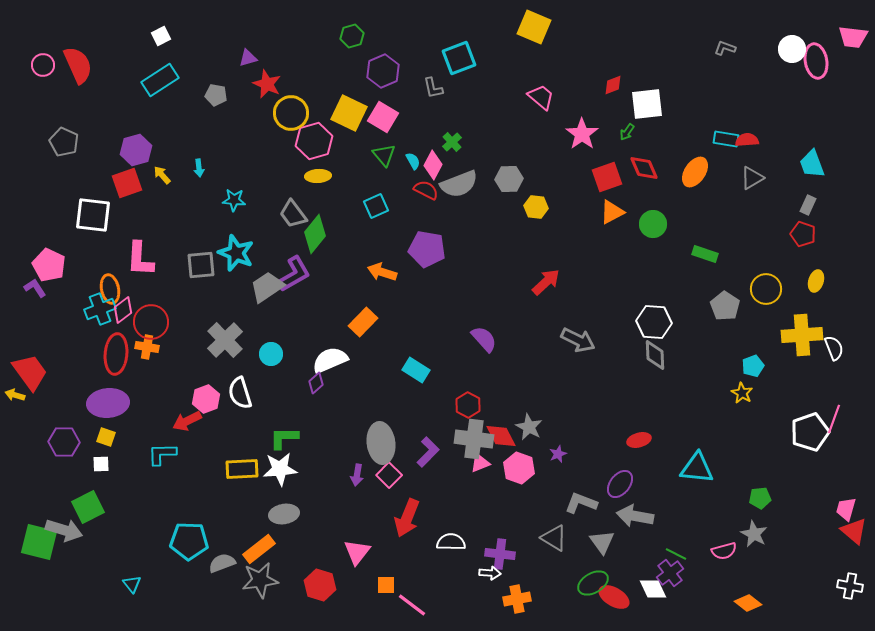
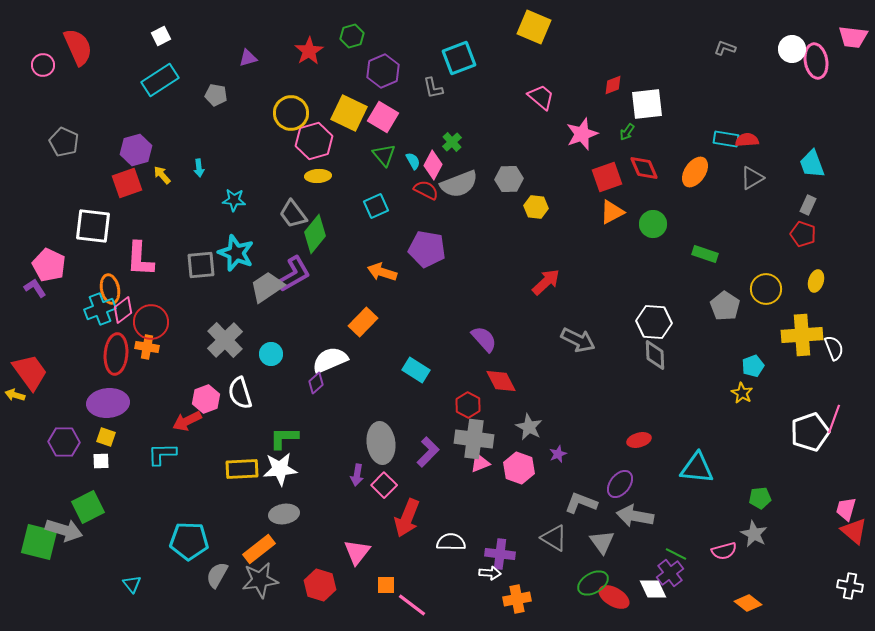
red semicircle at (78, 65): moved 18 px up
red star at (267, 84): moved 42 px right, 33 px up; rotated 16 degrees clockwise
pink star at (582, 134): rotated 16 degrees clockwise
white square at (93, 215): moved 11 px down
red diamond at (501, 436): moved 55 px up
white square at (101, 464): moved 3 px up
pink square at (389, 475): moved 5 px left, 10 px down
gray semicircle at (222, 563): moved 5 px left, 12 px down; rotated 40 degrees counterclockwise
